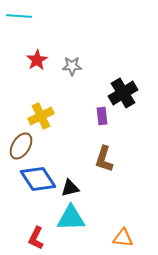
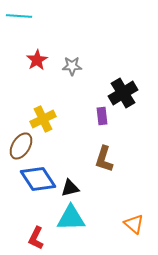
yellow cross: moved 2 px right, 3 px down
orange triangle: moved 11 px right, 14 px up; rotated 35 degrees clockwise
